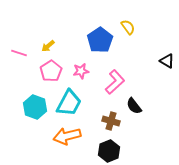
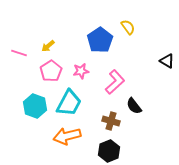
cyan hexagon: moved 1 px up
